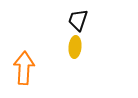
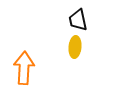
black trapezoid: rotated 30 degrees counterclockwise
